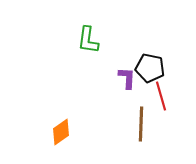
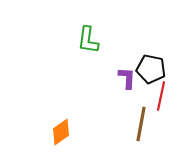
black pentagon: moved 1 px right, 1 px down
red line: rotated 28 degrees clockwise
brown line: rotated 8 degrees clockwise
